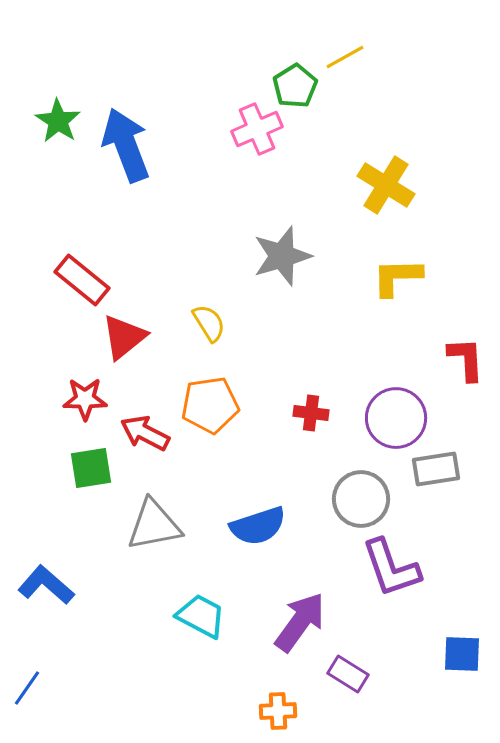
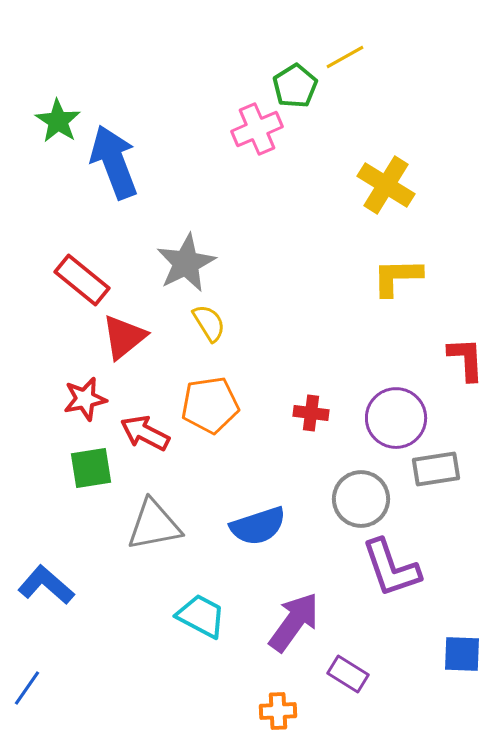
blue arrow: moved 12 px left, 17 px down
gray star: moved 96 px left, 7 px down; rotated 10 degrees counterclockwise
red star: rotated 12 degrees counterclockwise
purple arrow: moved 6 px left
